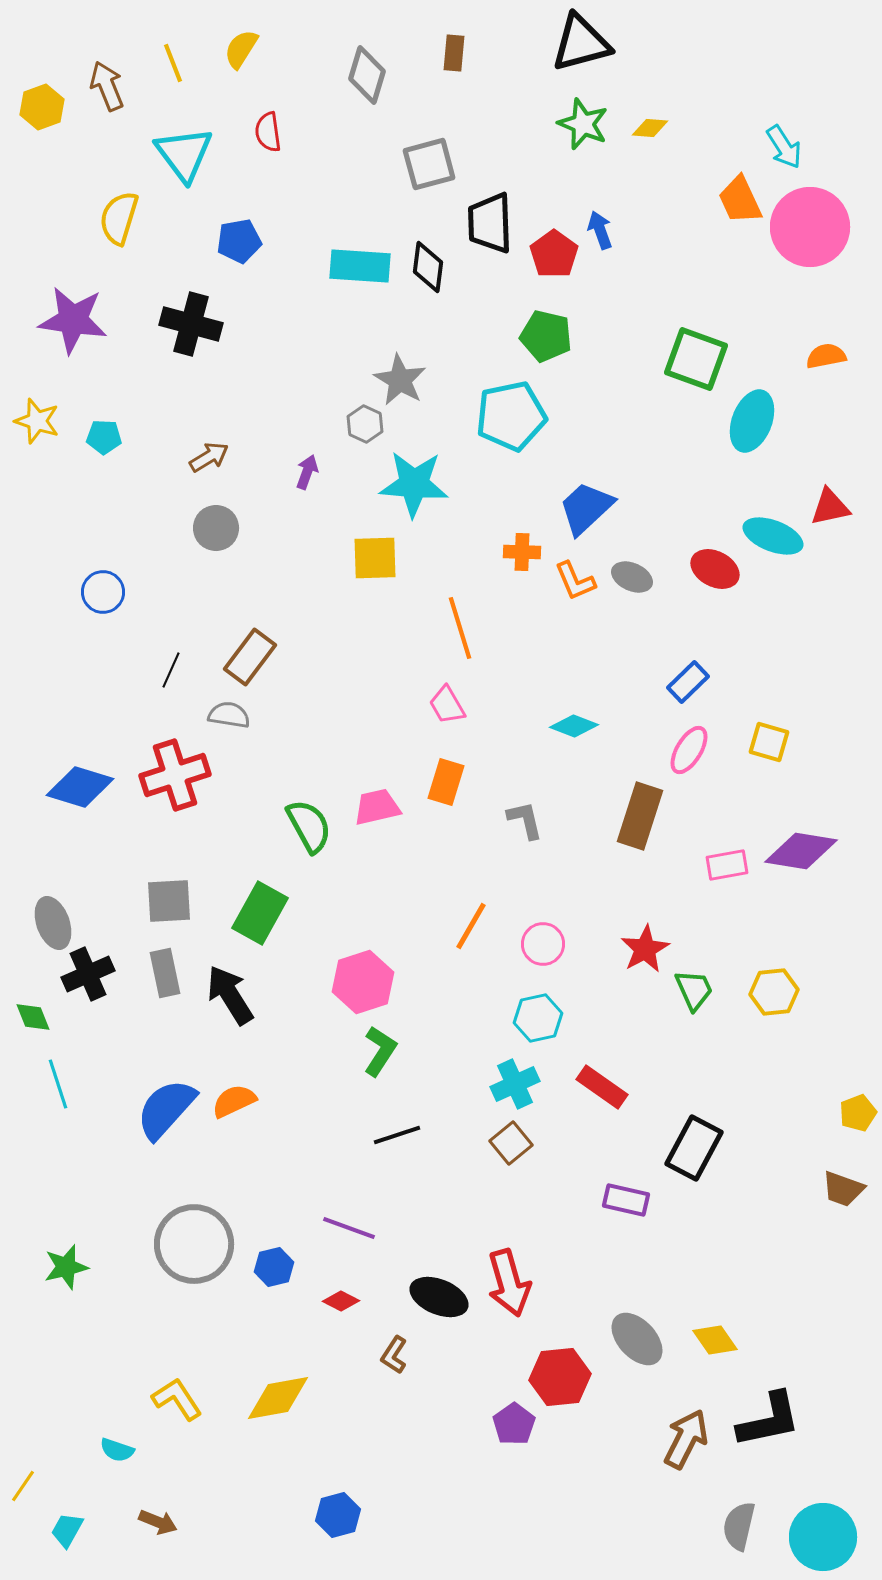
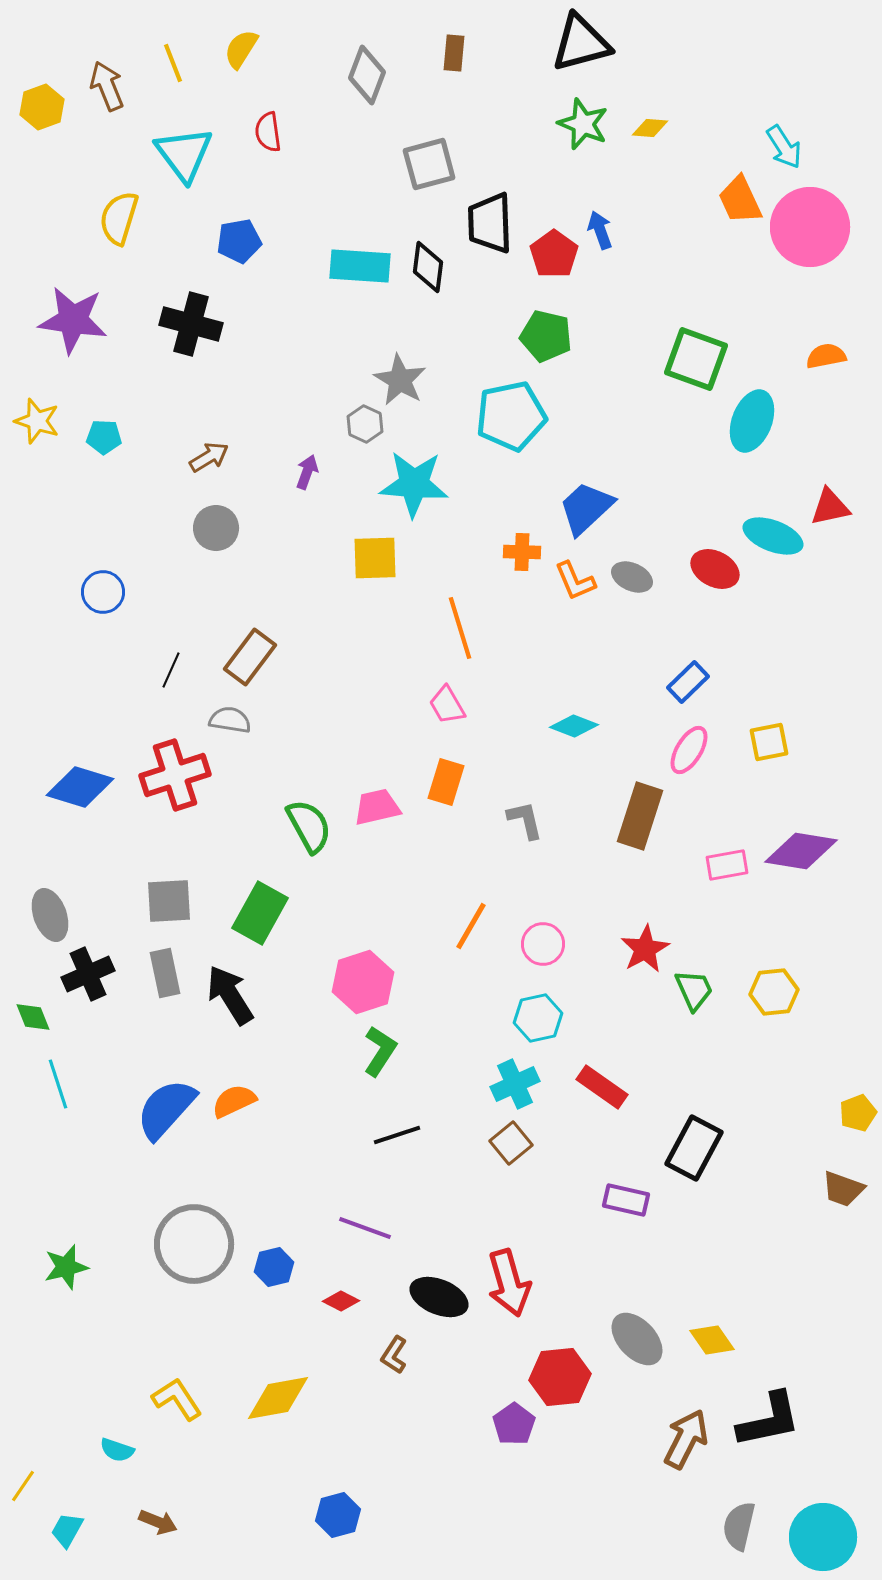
gray diamond at (367, 75): rotated 4 degrees clockwise
gray semicircle at (229, 715): moved 1 px right, 5 px down
yellow square at (769, 742): rotated 27 degrees counterclockwise
gray ellipse at (53, 923): moved 3 px left, 8 px up
purple line at (349, 1228): moved 16 px right
yellow diamond at (715, 1340): moved 3 px left
